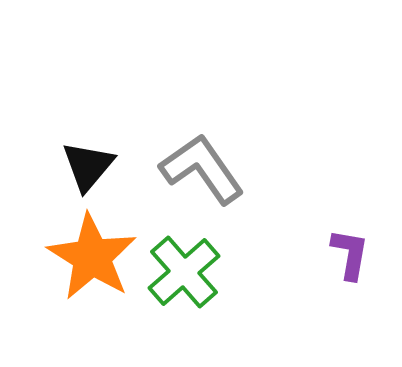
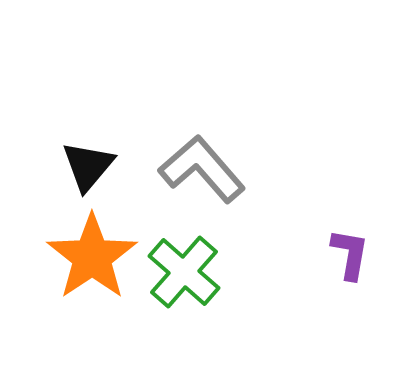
gray L-shape: rotated 6 degrees counterclockwise
orange star: rotated 6 degrees clockwise
green cross: rotated 8 degrees counterclockwise
